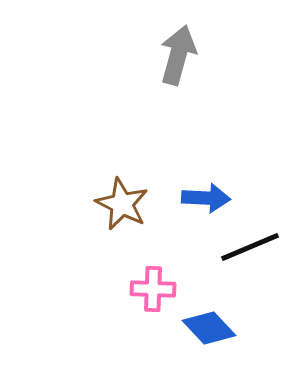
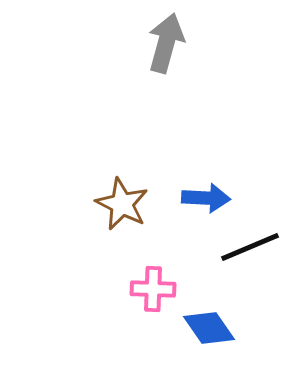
gray arrow: moved 12 px left, 12 px up
blue diamond: rotated 8 degrees clockwise
